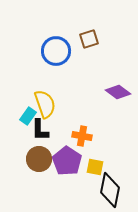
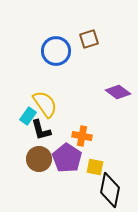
yellow semicircle: rotated 16 degrees counterclockwise
black L-shape: moved 1 px right; rotated 15 degrees counterclockwise
purple pentagon: moved 3 px up
